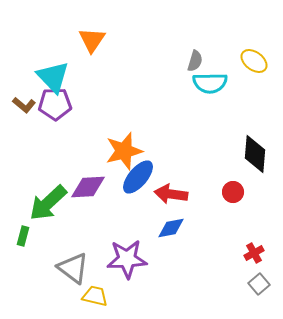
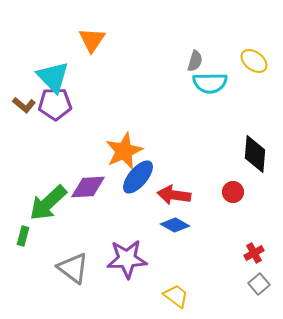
orange star: rotated 9 degrees counterclockwise
red arrow: moved 3 px right, 1 px down
blue diamond: moved 4 px right, 3 px up; rotated 40 degrees clockwise
yellow trapezoid: moved 81 px right; rotated 24 degrees clockwise
